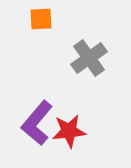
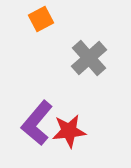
orange square: rotated 25 degrees counterclockwise
gray cross: rotated 6 degrees counterclockwise
